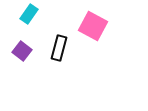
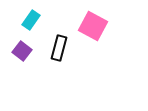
cyan rectangle: moved 2 px right, 6 px down
